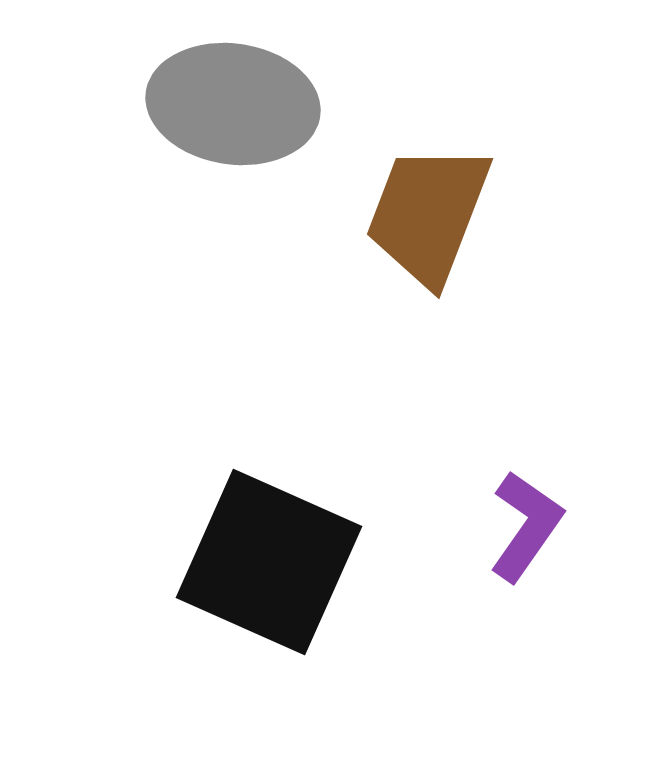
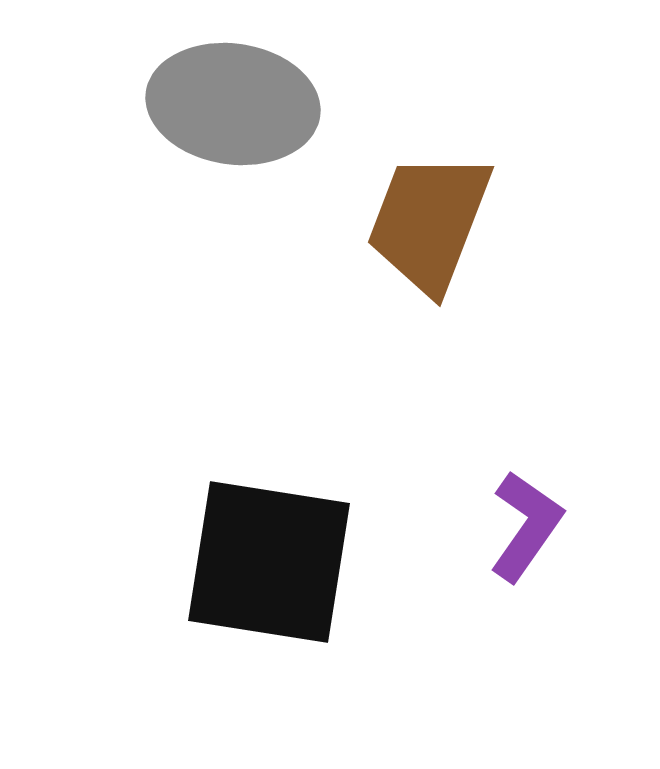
brown trapezoid: moved 1 px right, 8 px down
black square: rotated 15 degrees counterclockwise
